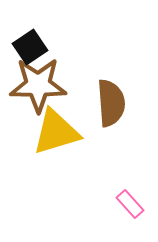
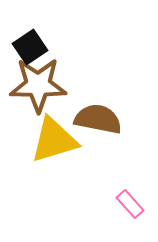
brown semicircle: moved 13 px left, 16 px down; rotated 75 degrees counterclockwise
yellow triangle: moved 2 px left, 8 px down
